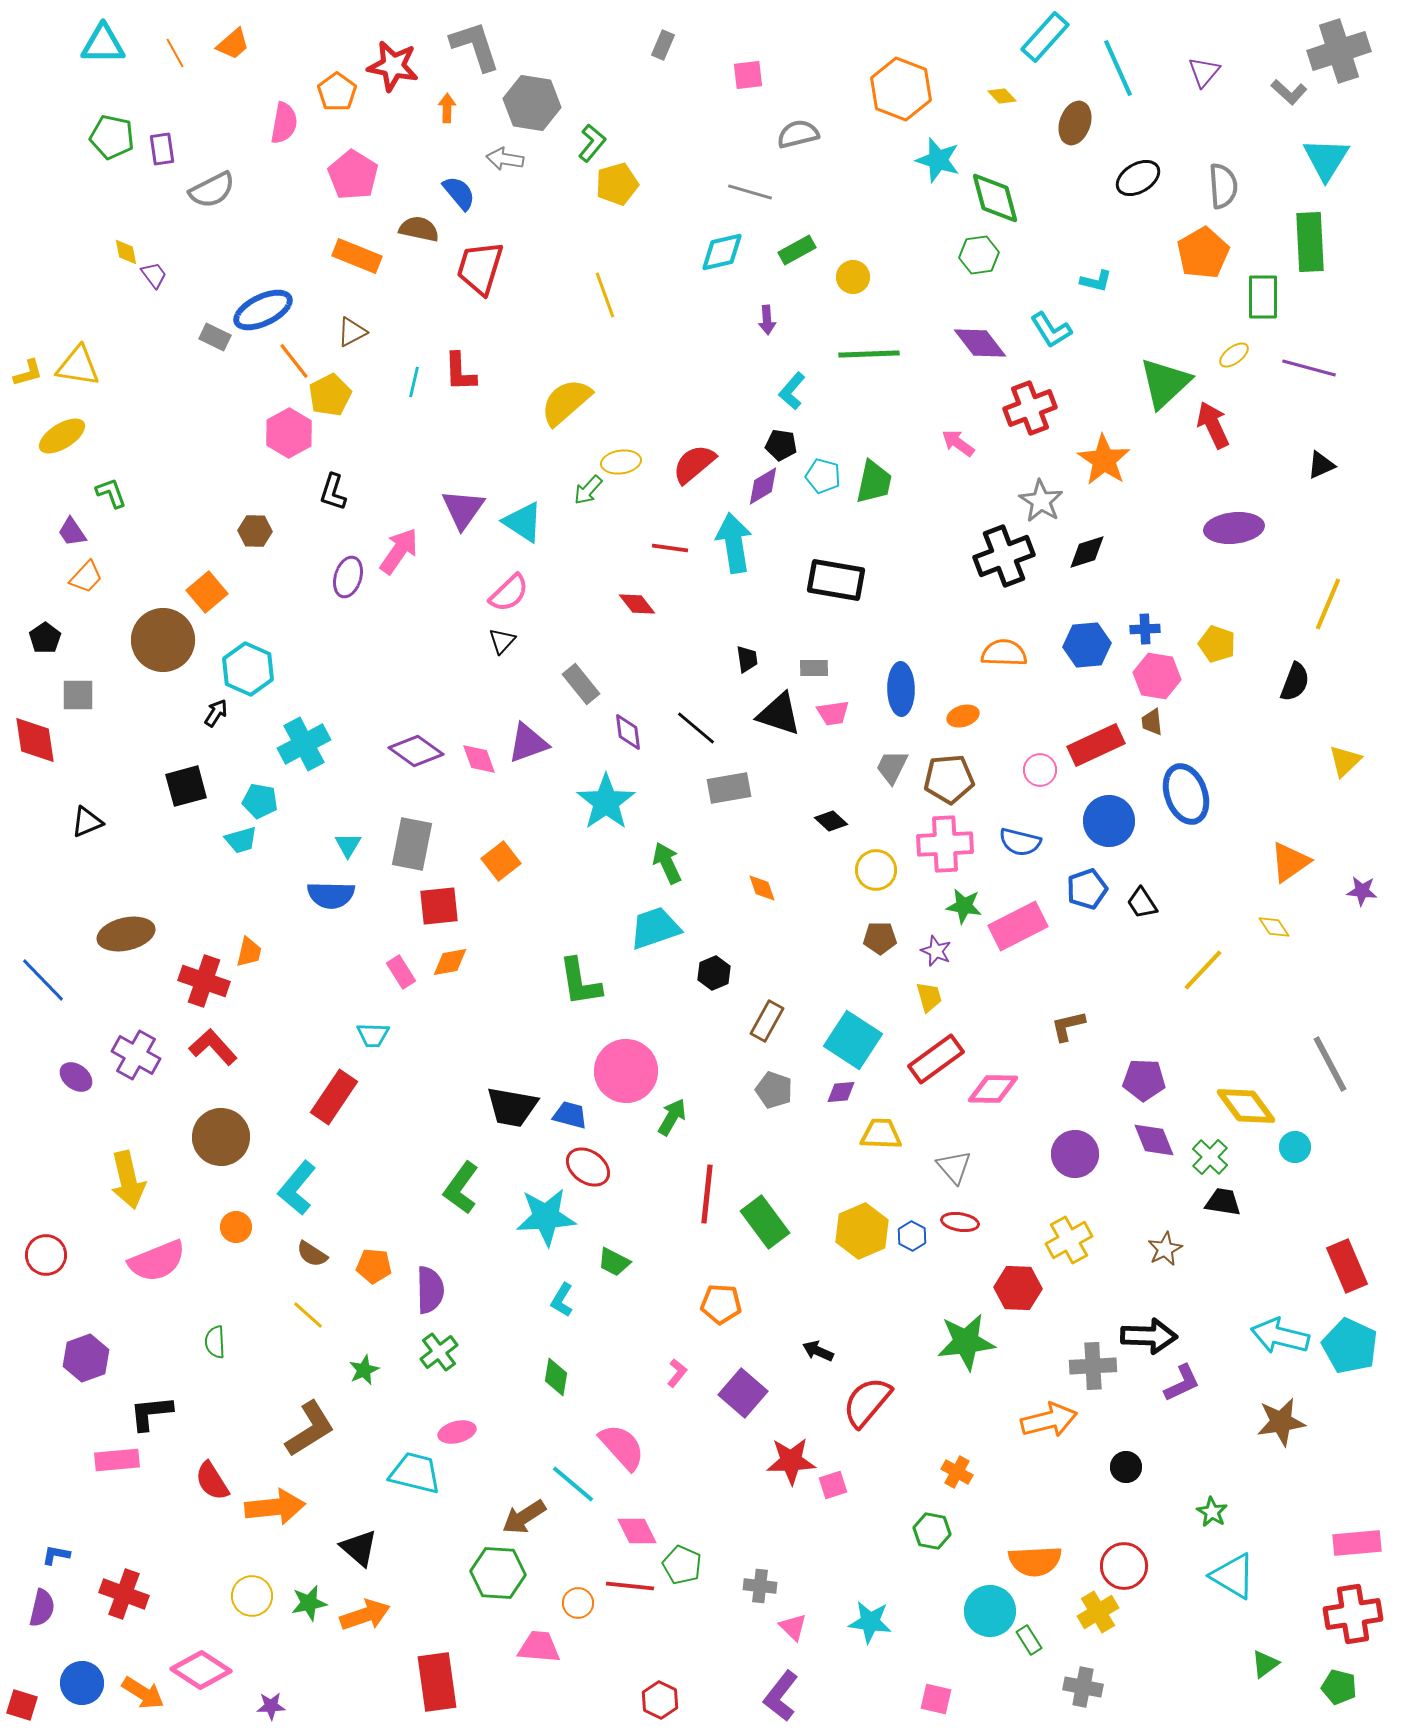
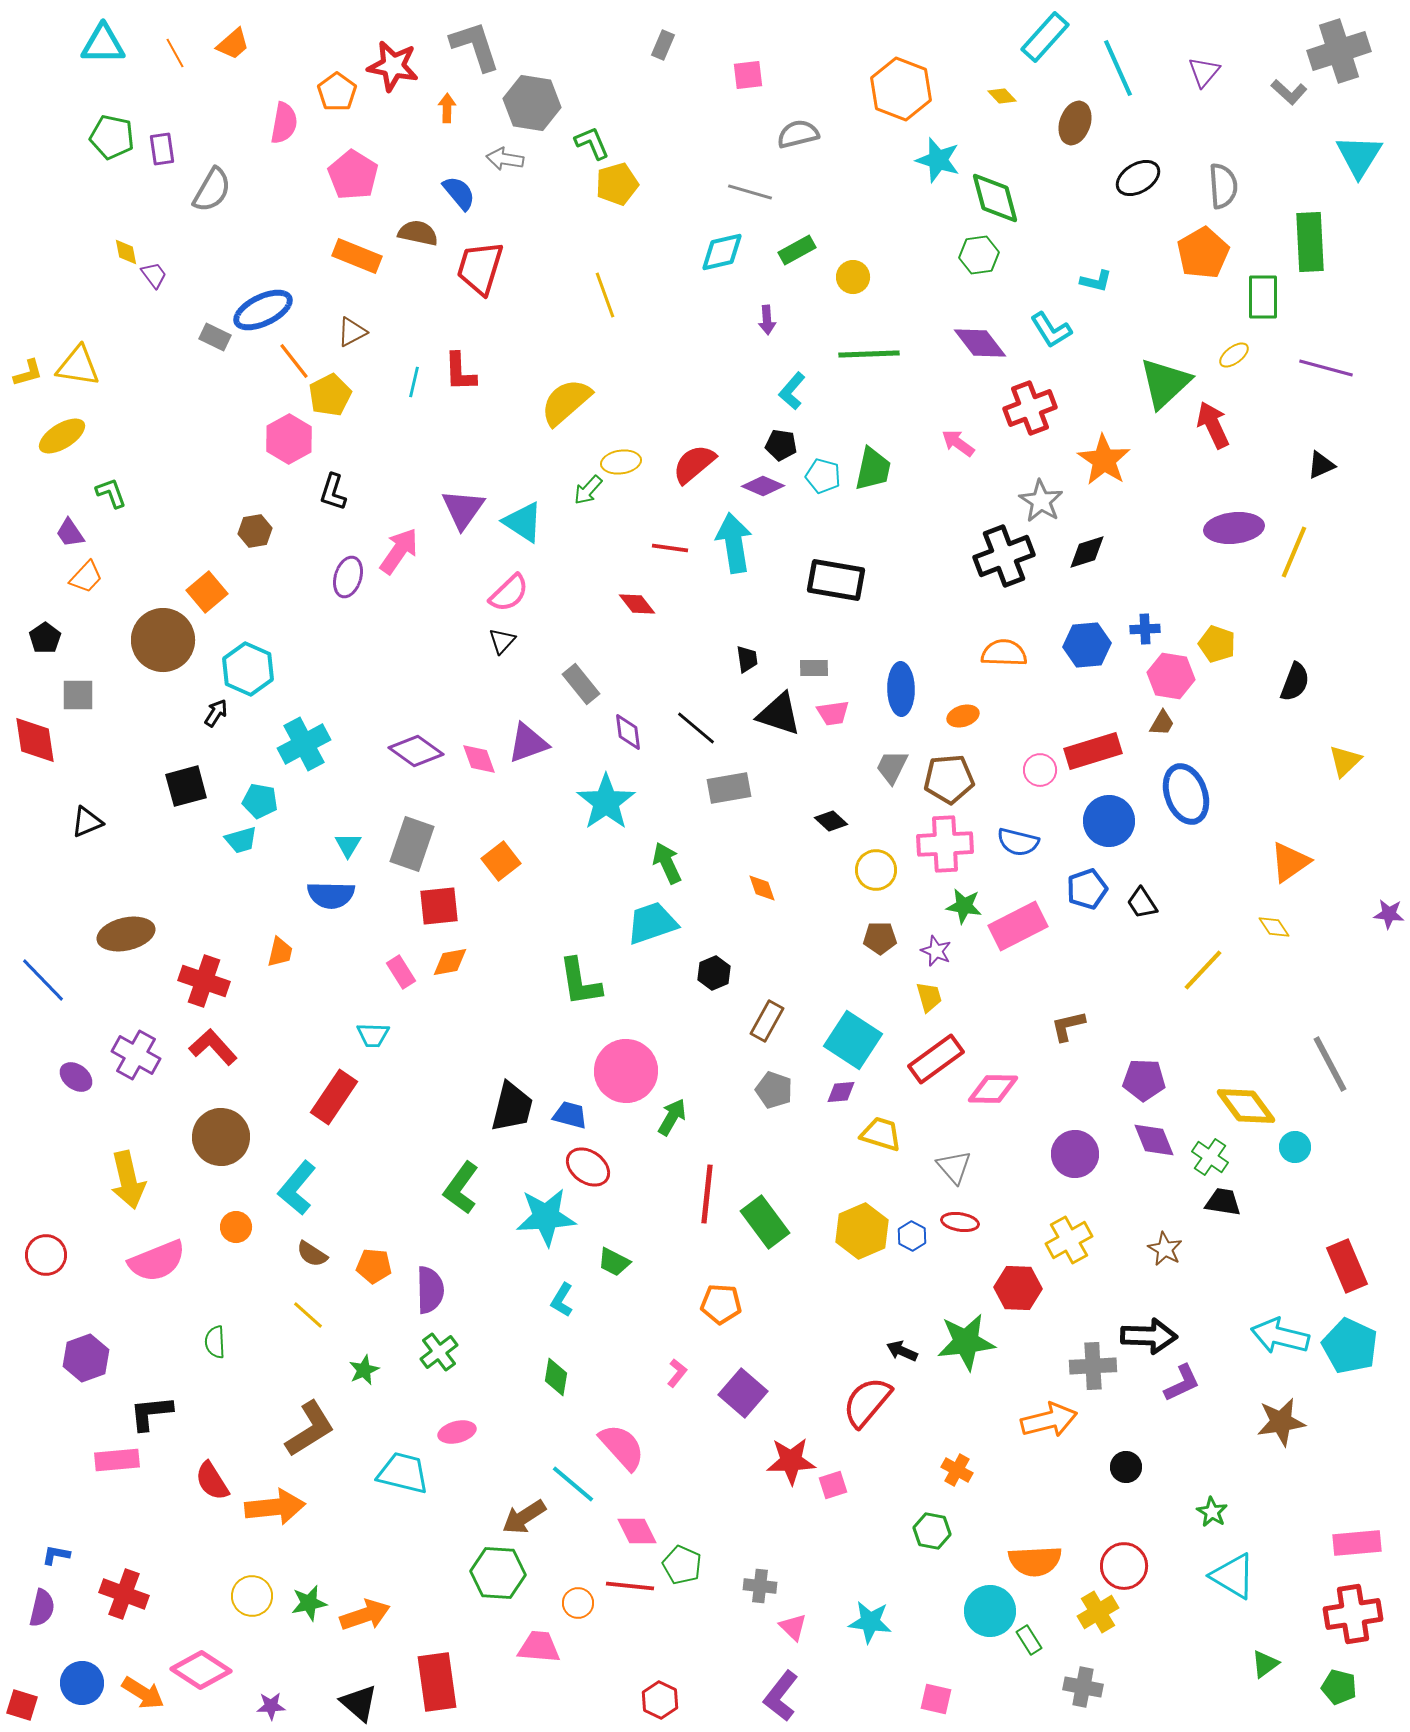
green L-shape at (592, 143): rotated 63 degrees counterclockwise
cyan triangle at (1326, 159): moved 33 px right, 3 px up
gray semicircle at (212, 190): rotated 33 degrees counterclockwise
brown semicircle at (419, 229): moved 1 px left, 4 px down
purple line at (1309, 368): moved 17 px right
pink hexagon at (289, 433): moved 6 px down
green trapezoid at (874, 482): moved 1 px left, 13 px up
purple diamond at (763, 486): rotated 54 degrees clockwise
brown hexagon at (255, 531): rotated 12 degrees counterclockwise
purple trapezoid at (72, 532): moved 2 px left, 1 px down
yellow line at (1328, 604): moved 34 px left, 52 px up
pink hexagon at (1157, 676): moved 14 px right
brown trapezoid at (1152, 722): moved 10 px right, 1 px down; rotated 144 degrees counterclockwise
red rectangle at (1096, 745): moved 3 px left, 6 px down; rotated 8 degrees clockwise
blue semicircle at (1020, 842): moved 2 px left
gray rectangle at (412, 844): rotated 8 degrees clockwise
purple star at (1362, 891): moved 27 px right, 23 px down
cyan trapezoid at (655, 928): moved 3 px left, 5 px up
orange trapezoid at (249, 952): moved 31 px right
black trapezoid at (512, 1107): rotated 86 degrees counterclockwise
yellow trapezoid at (881, 1134): rotated 15 degrees clockwise
green cross at (1210, 1157): rotated 9 degrees counterclockwise
brown star at (1165, 1249): rotated 16 degrees counterclockwise
black arrow at (818, 1351): moved 84 px right
orange cross at (957, 1472): moved 2 px up
cyan trapezoid at (415, 1473): moved 12 px left
black triangle at (359, 1548): moved 155 px down
